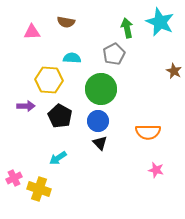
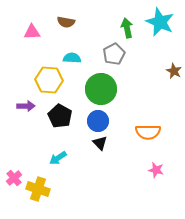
pink cross: rotated 14 degrees counterclockwise
yellow cross: moved 1 px left
